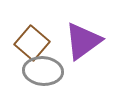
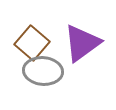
purple triangle: moved 1 px left, 2 px down
